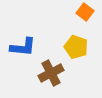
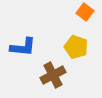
brown cross: moved 2 px right, 2 px down
